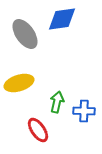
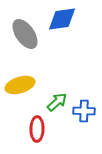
yellow ellipse: moved 1 px right, 2 px down
green arrow: rotated 35 degrees clockwise
red ellipse: moved 1 px left, 1 px up; rotated 35 degrees clockwise
